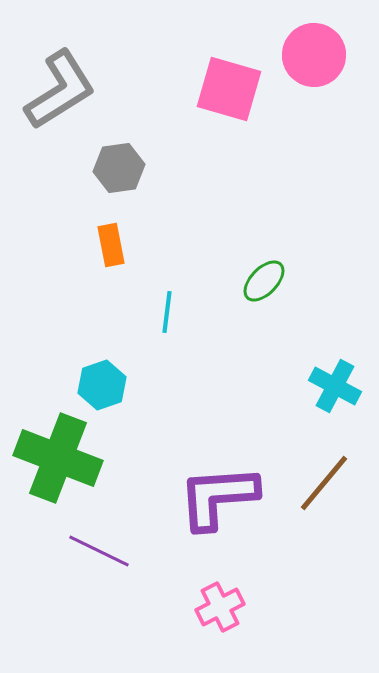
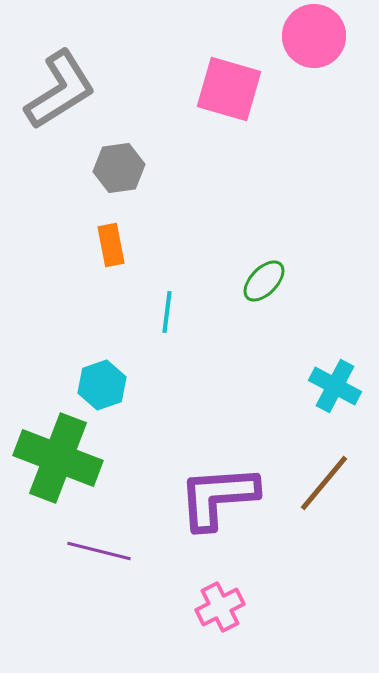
pink circle: moved 19 px up
purple line: rotated 12 degrees counterclockwise
